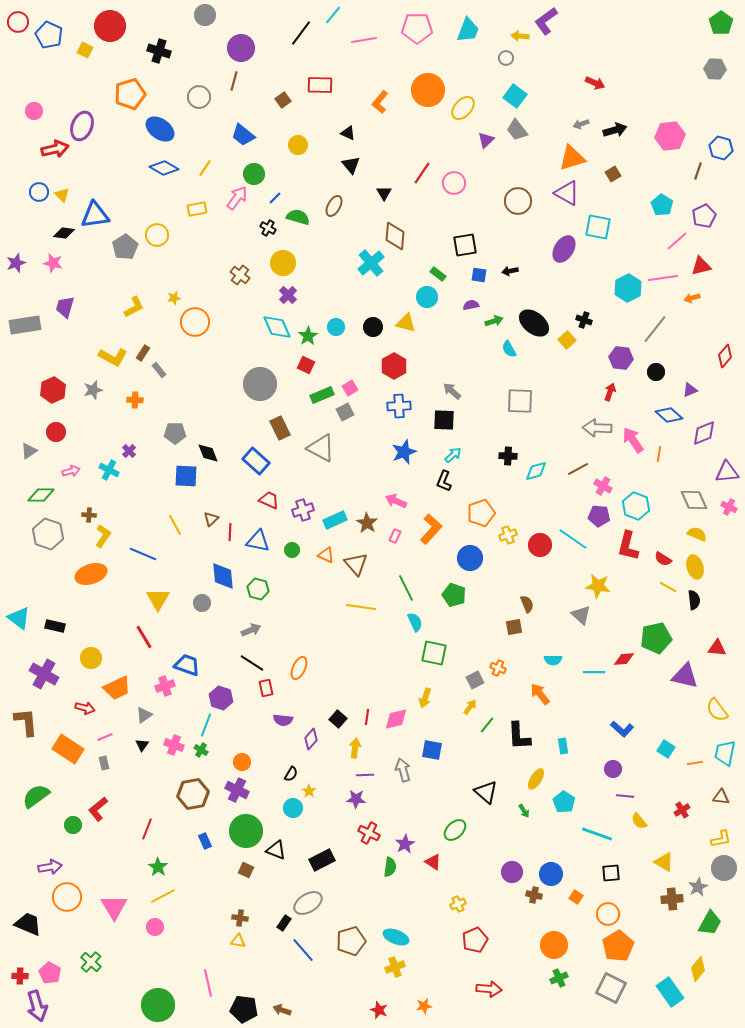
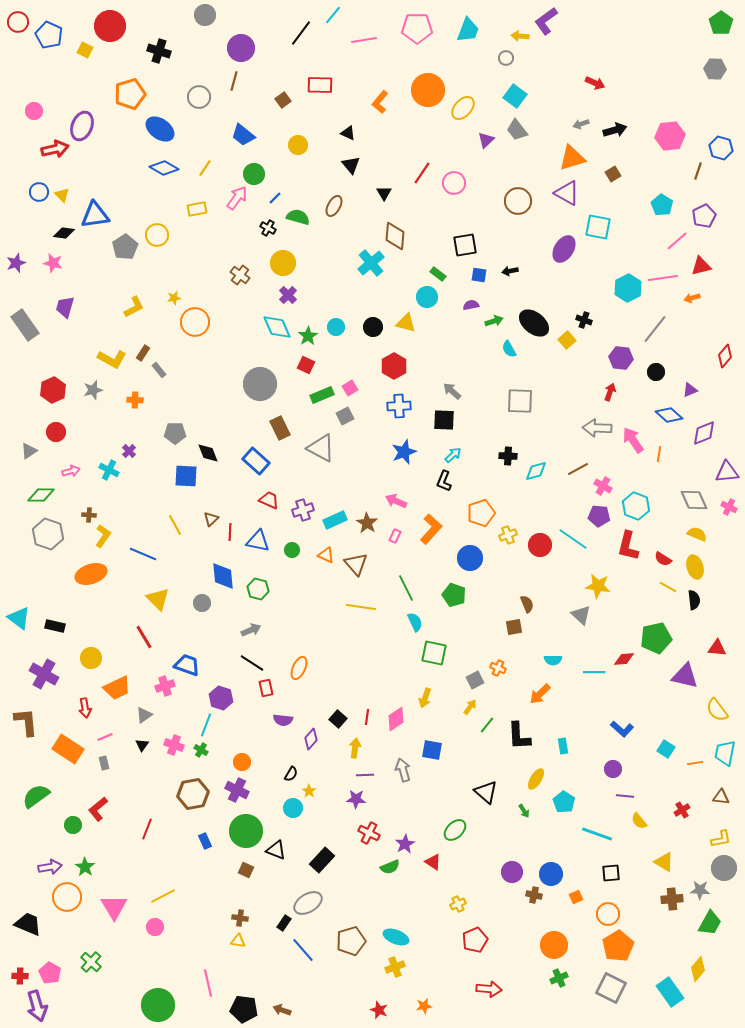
gray rectangle at (25, 325): rotated 64 degrees clockwise
yellow L-shape at (113, 357): moved 1 px left, 2 px down
gray square at (345, 412): moved 4 px down
yellow triangle at (158, 599): rotated 15 degrees counterclockwise
orange arrow at (540, 694): rotated 95 degrees counterclockwise
red arrow at (85, 708): rotated 66 degrees clockwise
pink diamond at (396, 719): rotated 20 degrees counterclockwise
black rectangle at (322, 860): rotated 20 degrees counterclockwise
green star at (158, 867): moved 73 px left
green semicircle at (390, 867): rotated 60 degrees clockwise
gray star at (698, 887): moved 2 px right, 3 px down; rotated 30 degrees clockwise
orange square at (576, 897): rotated 32 degrees clockwise
